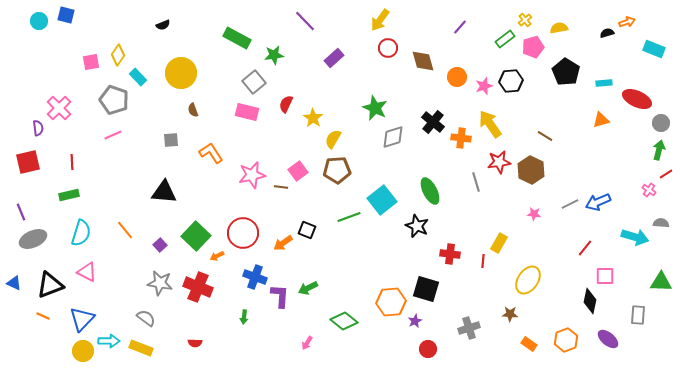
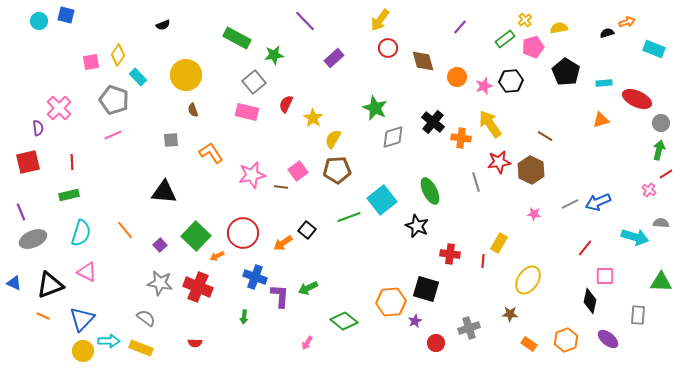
yellow circle at (181, 73): moved 5 px right, 2 px down
black square at (307, 230): rotated 18 degrees clockwise
red circle at (428, 349): moved 8 px right, 6 px up
